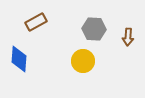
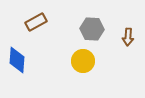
gray hexagon: moved 2 px left
blue diamond: moved 2 px left, 1 px down
